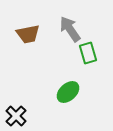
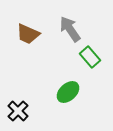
brown trapezoid: rotated 35 degrees clockwise
green rectangle: moved 2 px right, 4 px down; rotated 25 degrees counterclockwise
black cross: moved 2 px right, 5 px up
